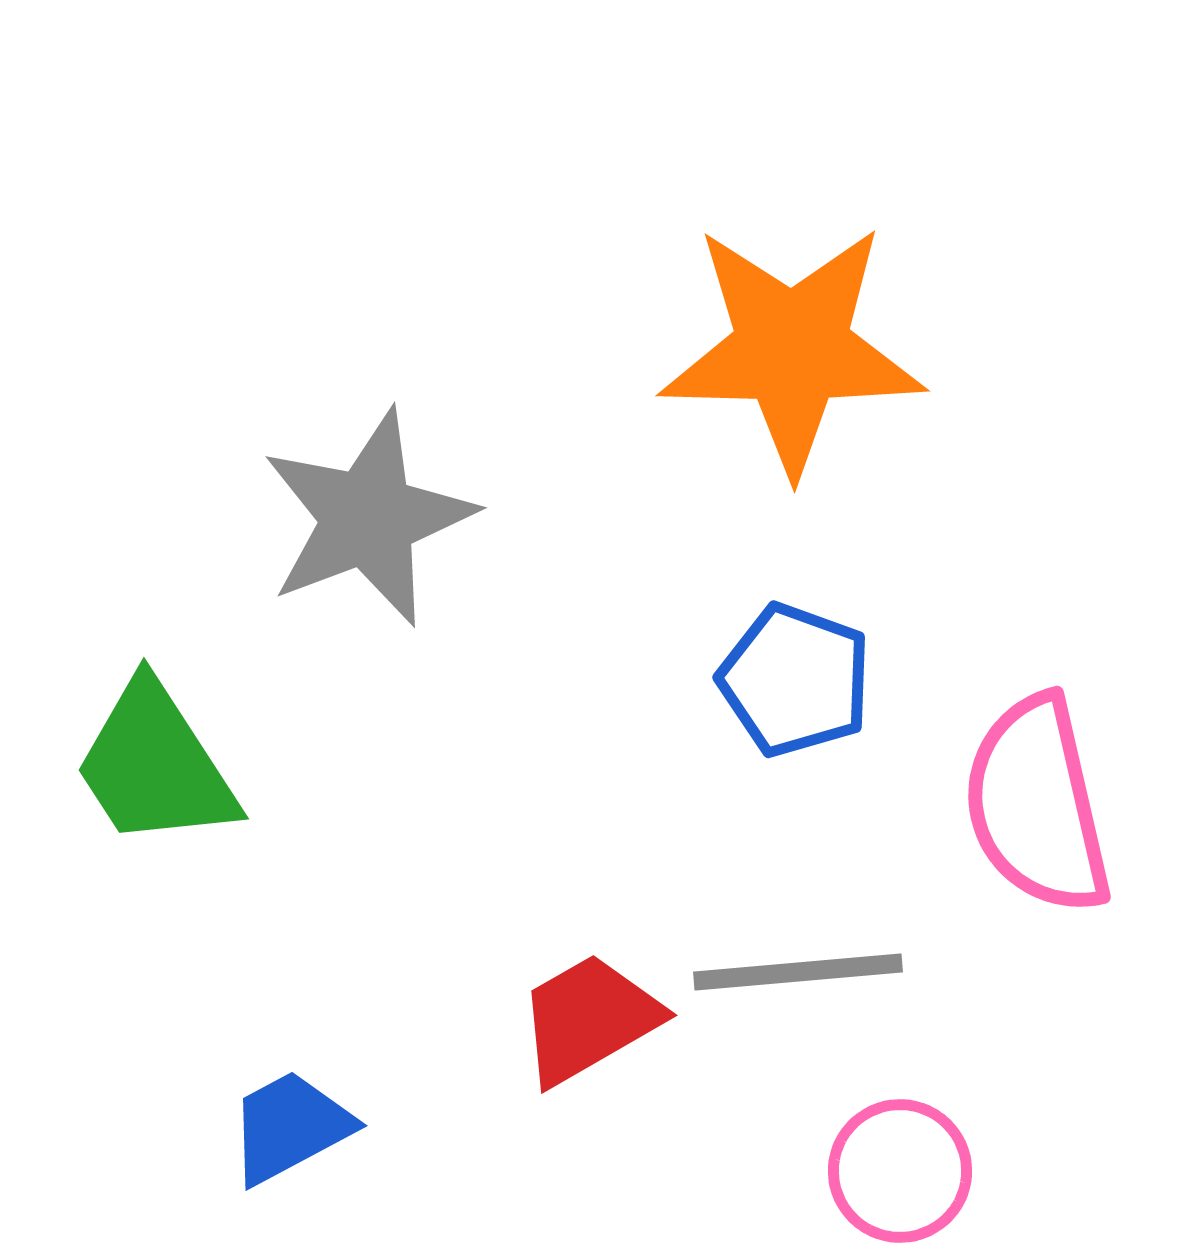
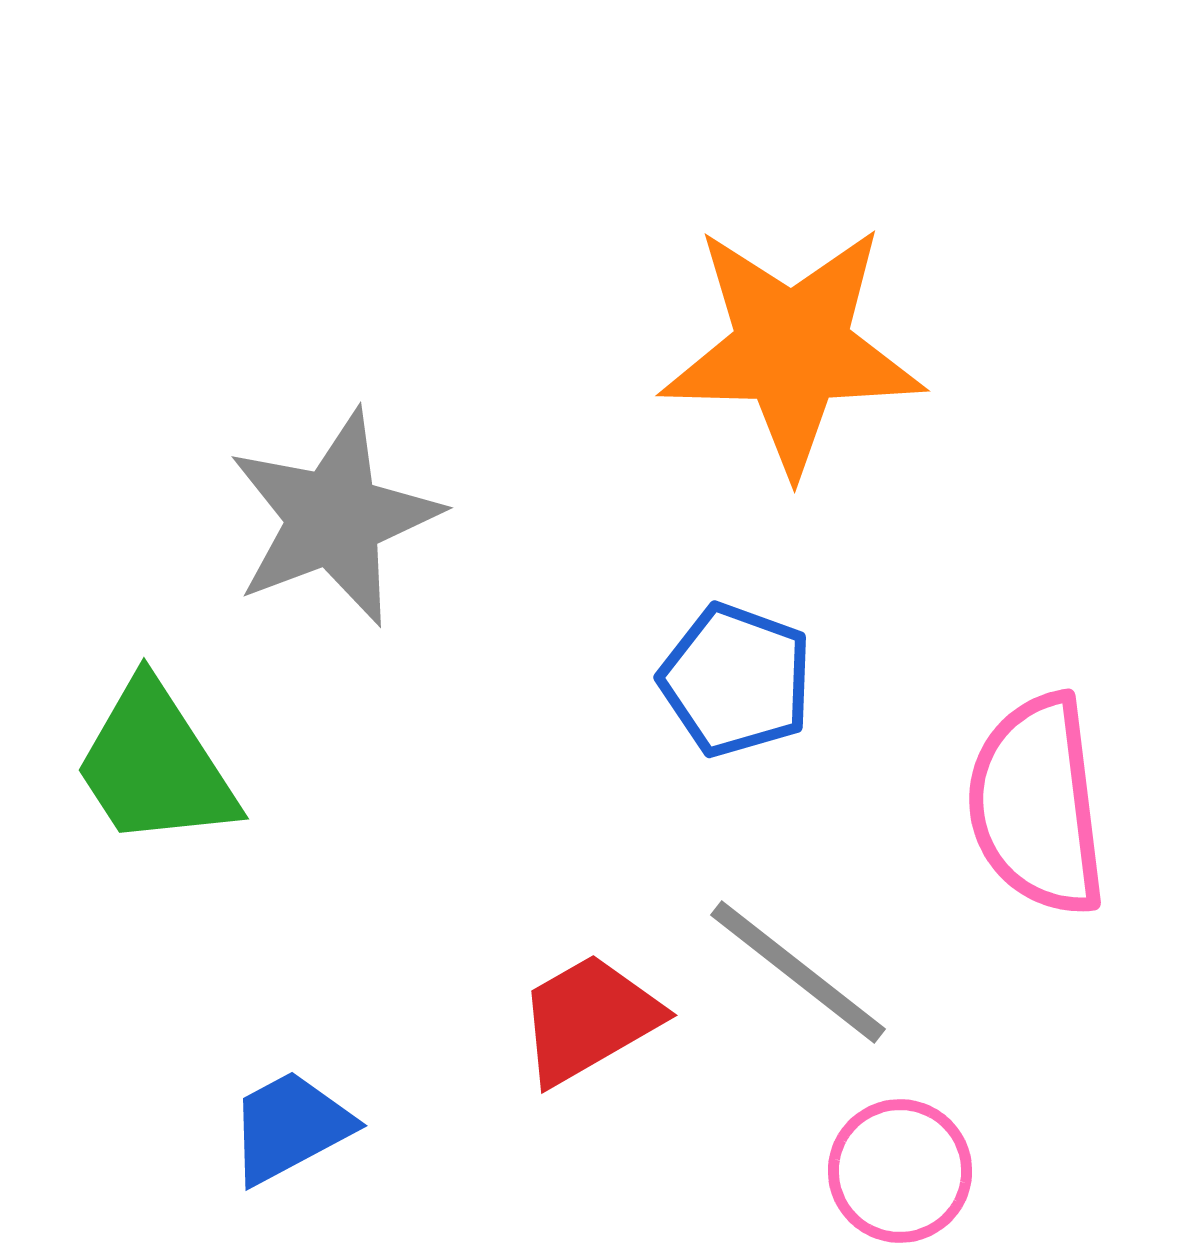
gray star: moved 34 px left
blue pentagon: moved 59 px left
pink semicircle: rotated 6 degrees clockwise
gray line: rotated 43 degrees clockwise
